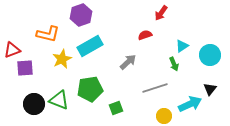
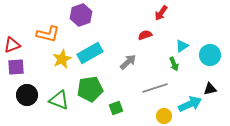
cyan rectangle: moved 7 px down
red triangle: moved 5 px up
purple square: moved 9 px left, 1 px up
black triangle: rotated 40 degrees clockwise
black circle: moved 7 px left, 9 px up
